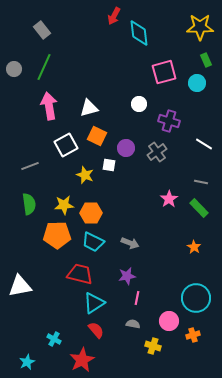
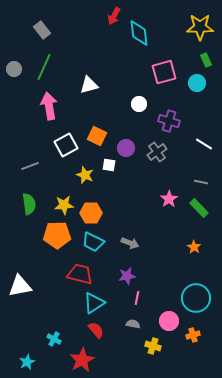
white triangle at (89, 108): moved 23 px up
